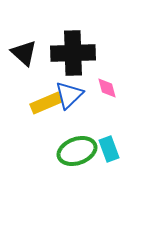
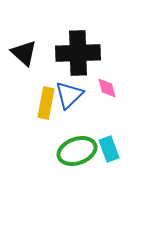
black cross: moved 5 px right
yellow rectangle: rotated 56 degrees counterclockwise
